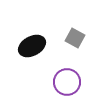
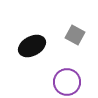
gray square: moved 3 px up
